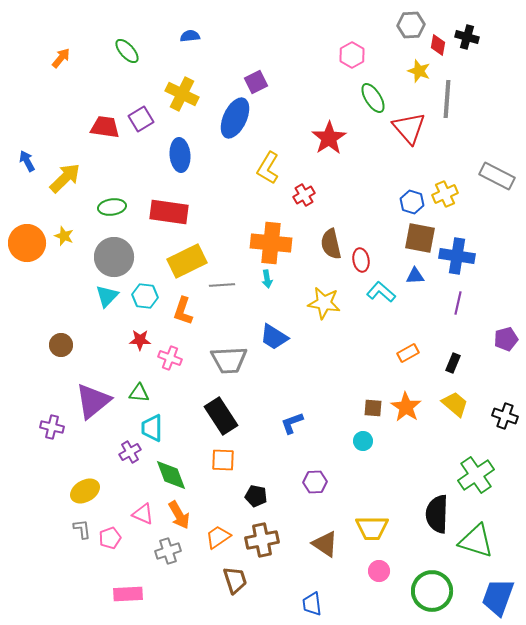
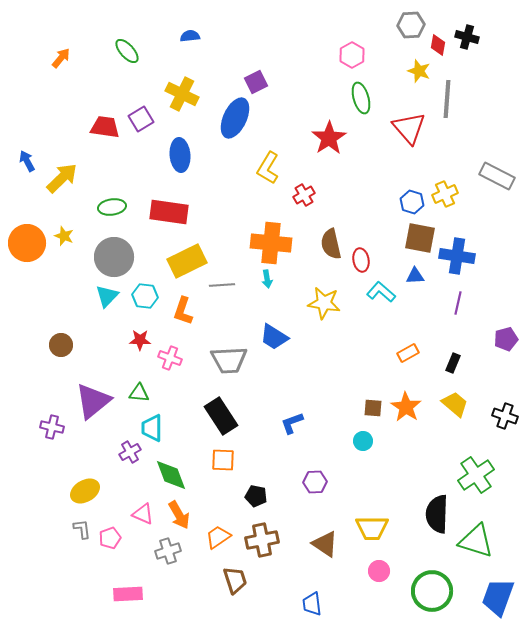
green ellipse at (373, 98): moved 12 px left; rotated 16 degrees clockwise
yellow arrow at (65, 178): moved 3 px left
